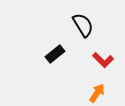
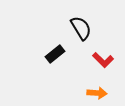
black semicircle: moved 2 px left, 3 px down
orange arrow: rotated 60 degrees clockwise
